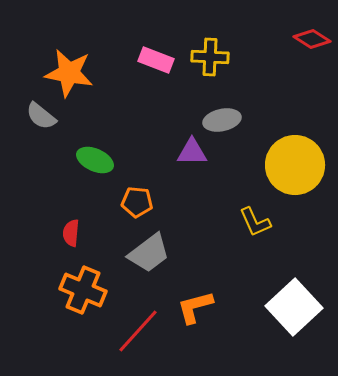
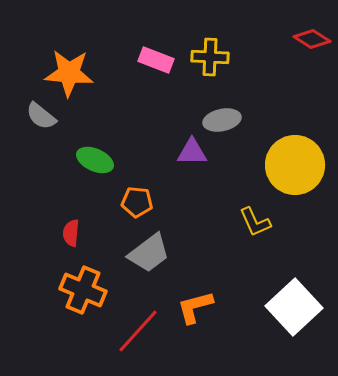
orange star: rotated 6 degrees counterclockwise
